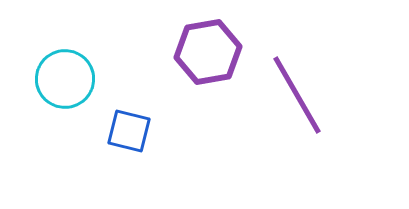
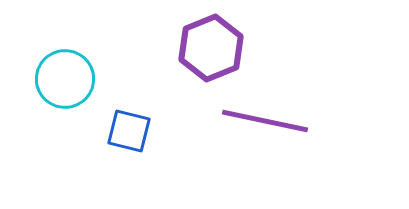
purple hexagon: moved 3 px right, 4 px up; rotated 12 degrees counterclockwise
purple line: moved 32 px left, 26 px down; rotated 48 degrees counterclockwise
